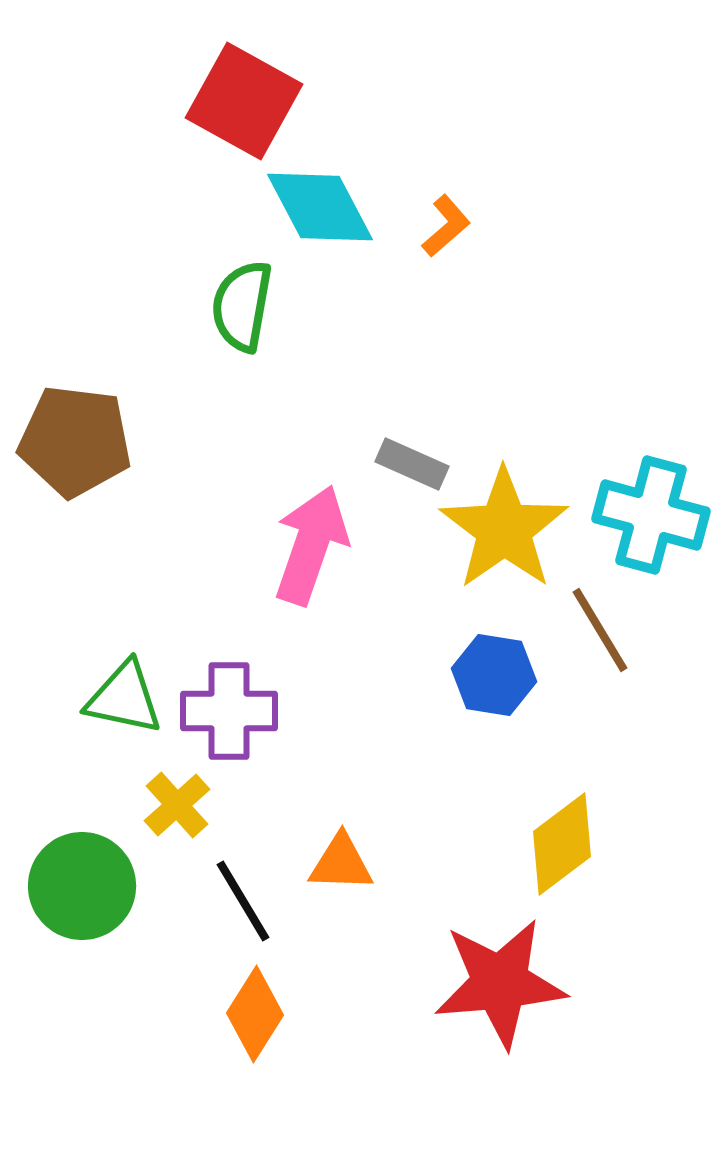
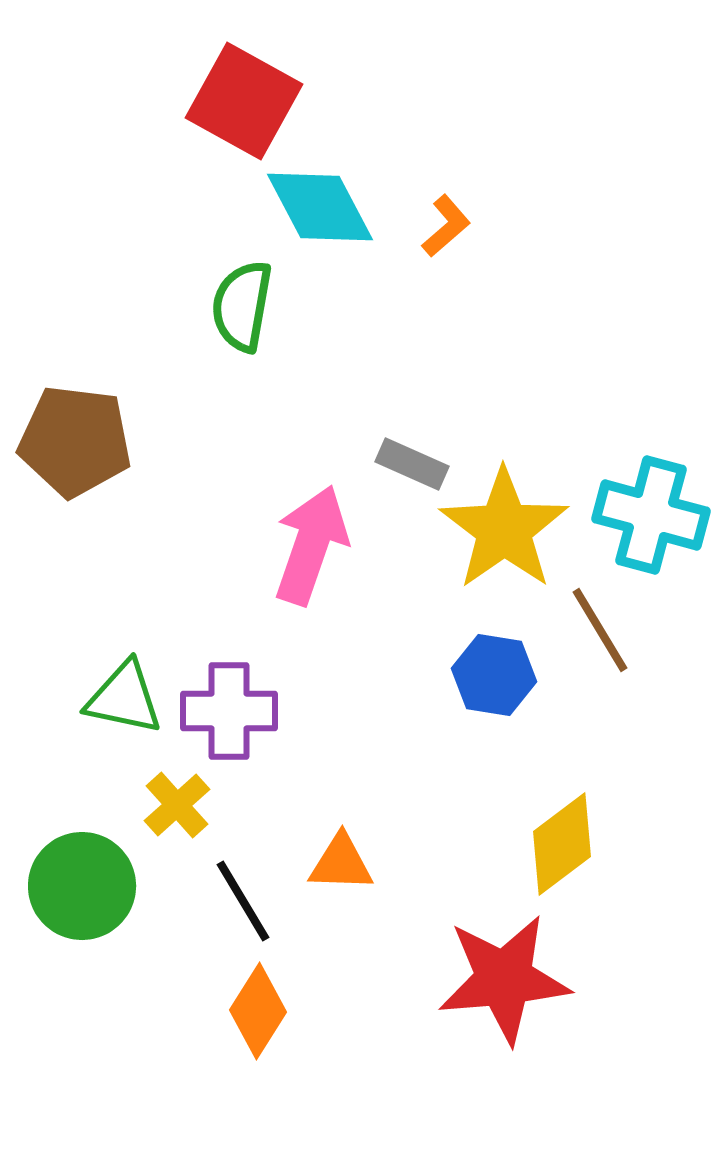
red star: moved 4 px right, 4 px up
orange diamond: moved 3 px right, 3 px up
